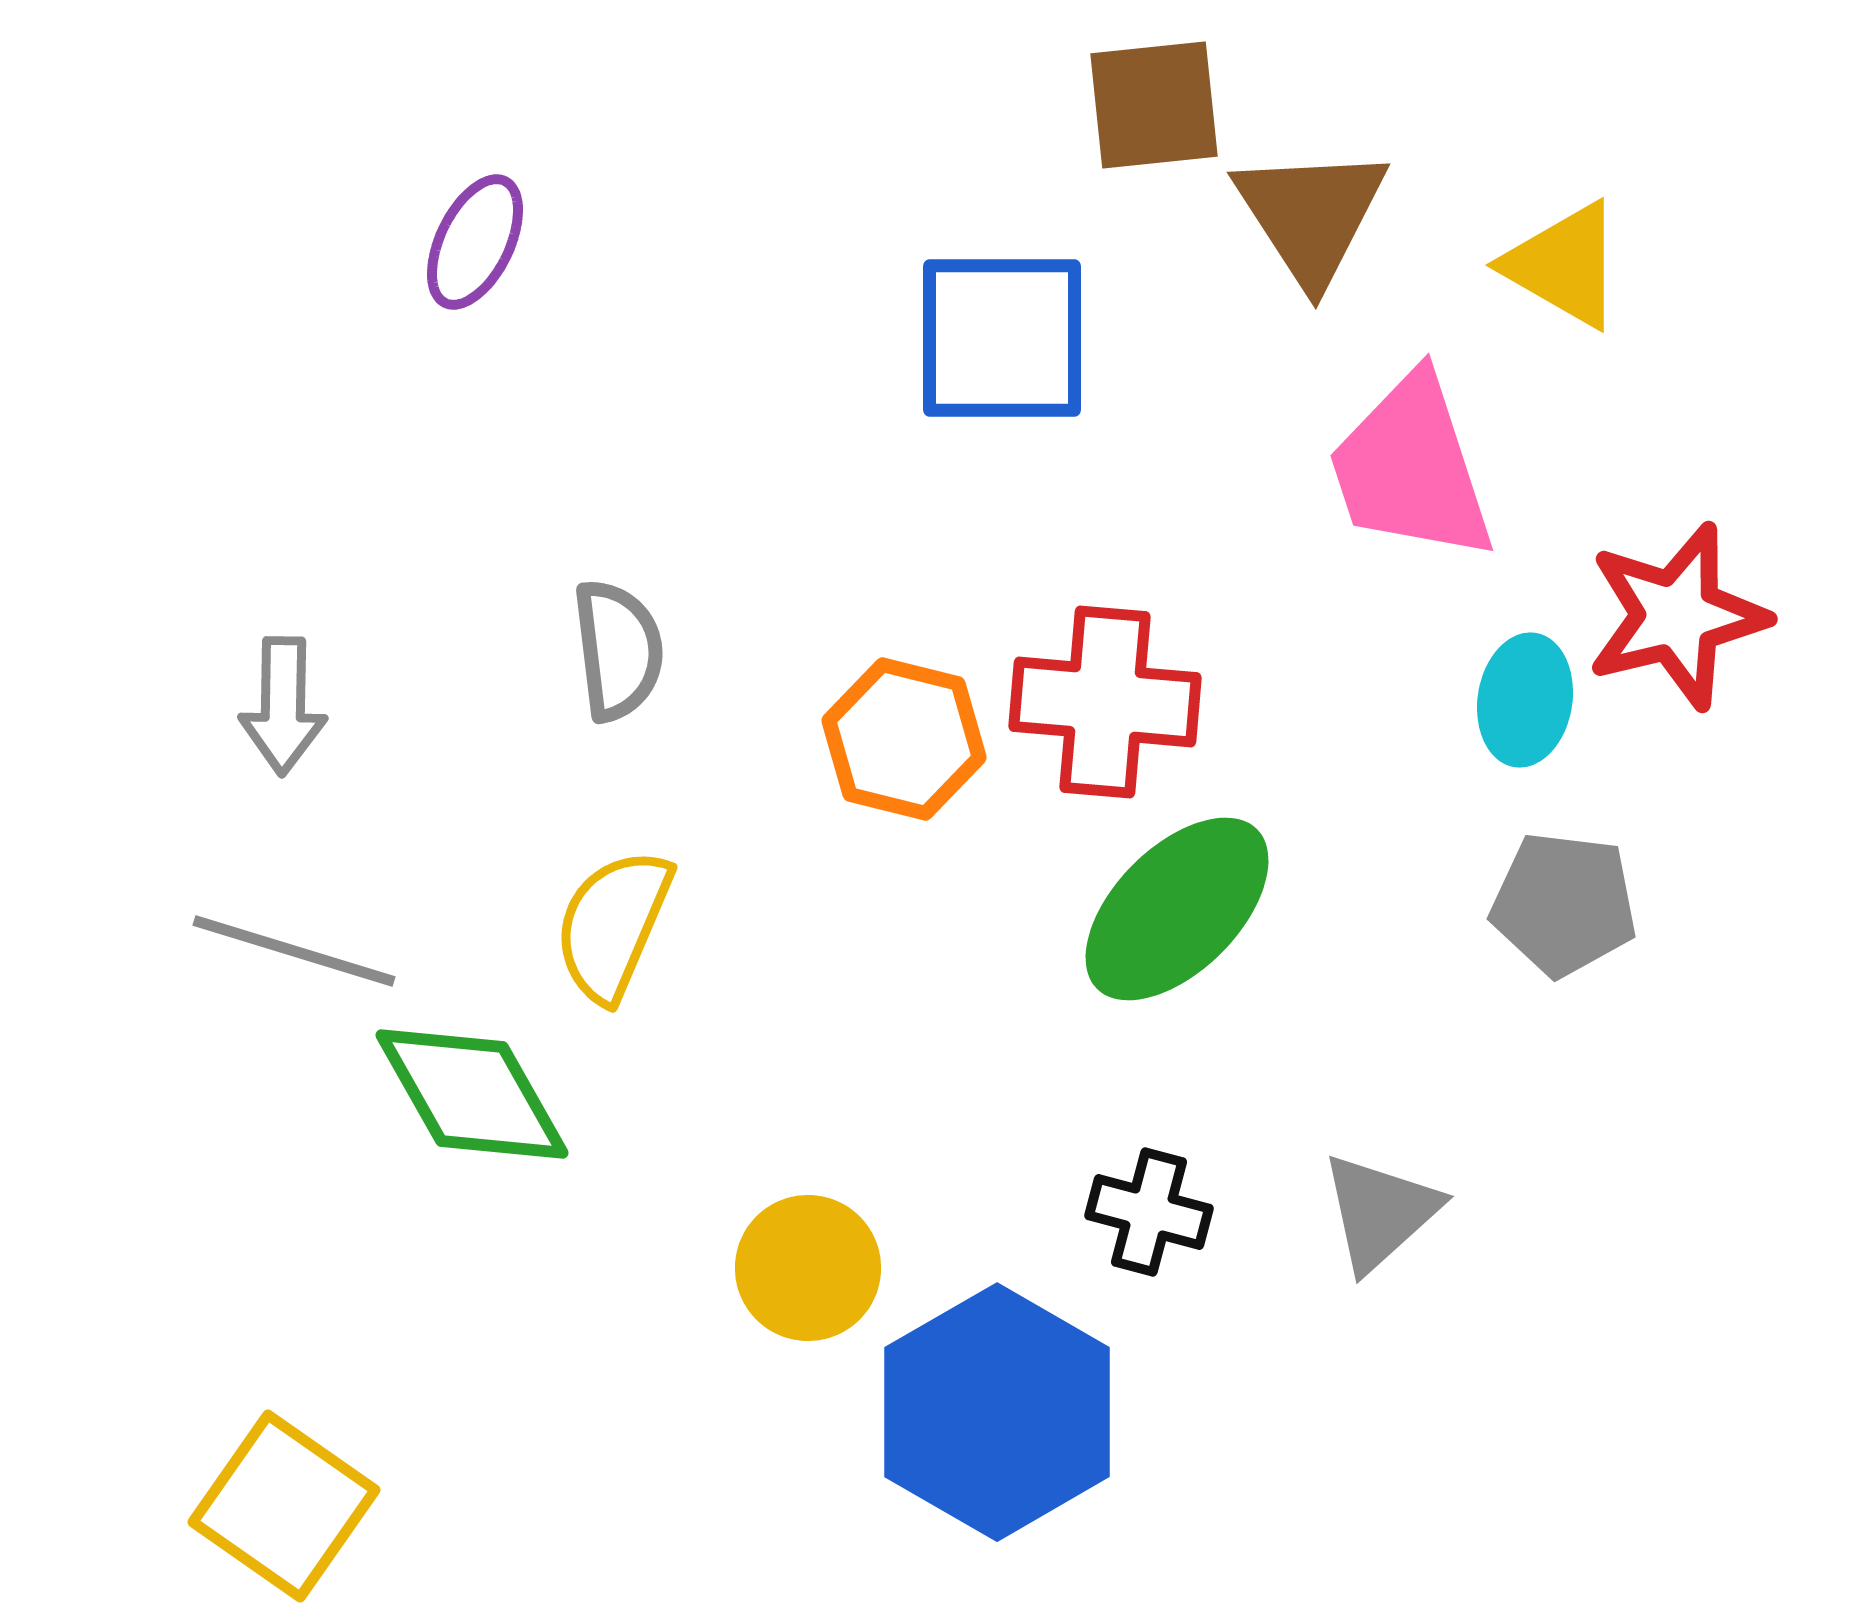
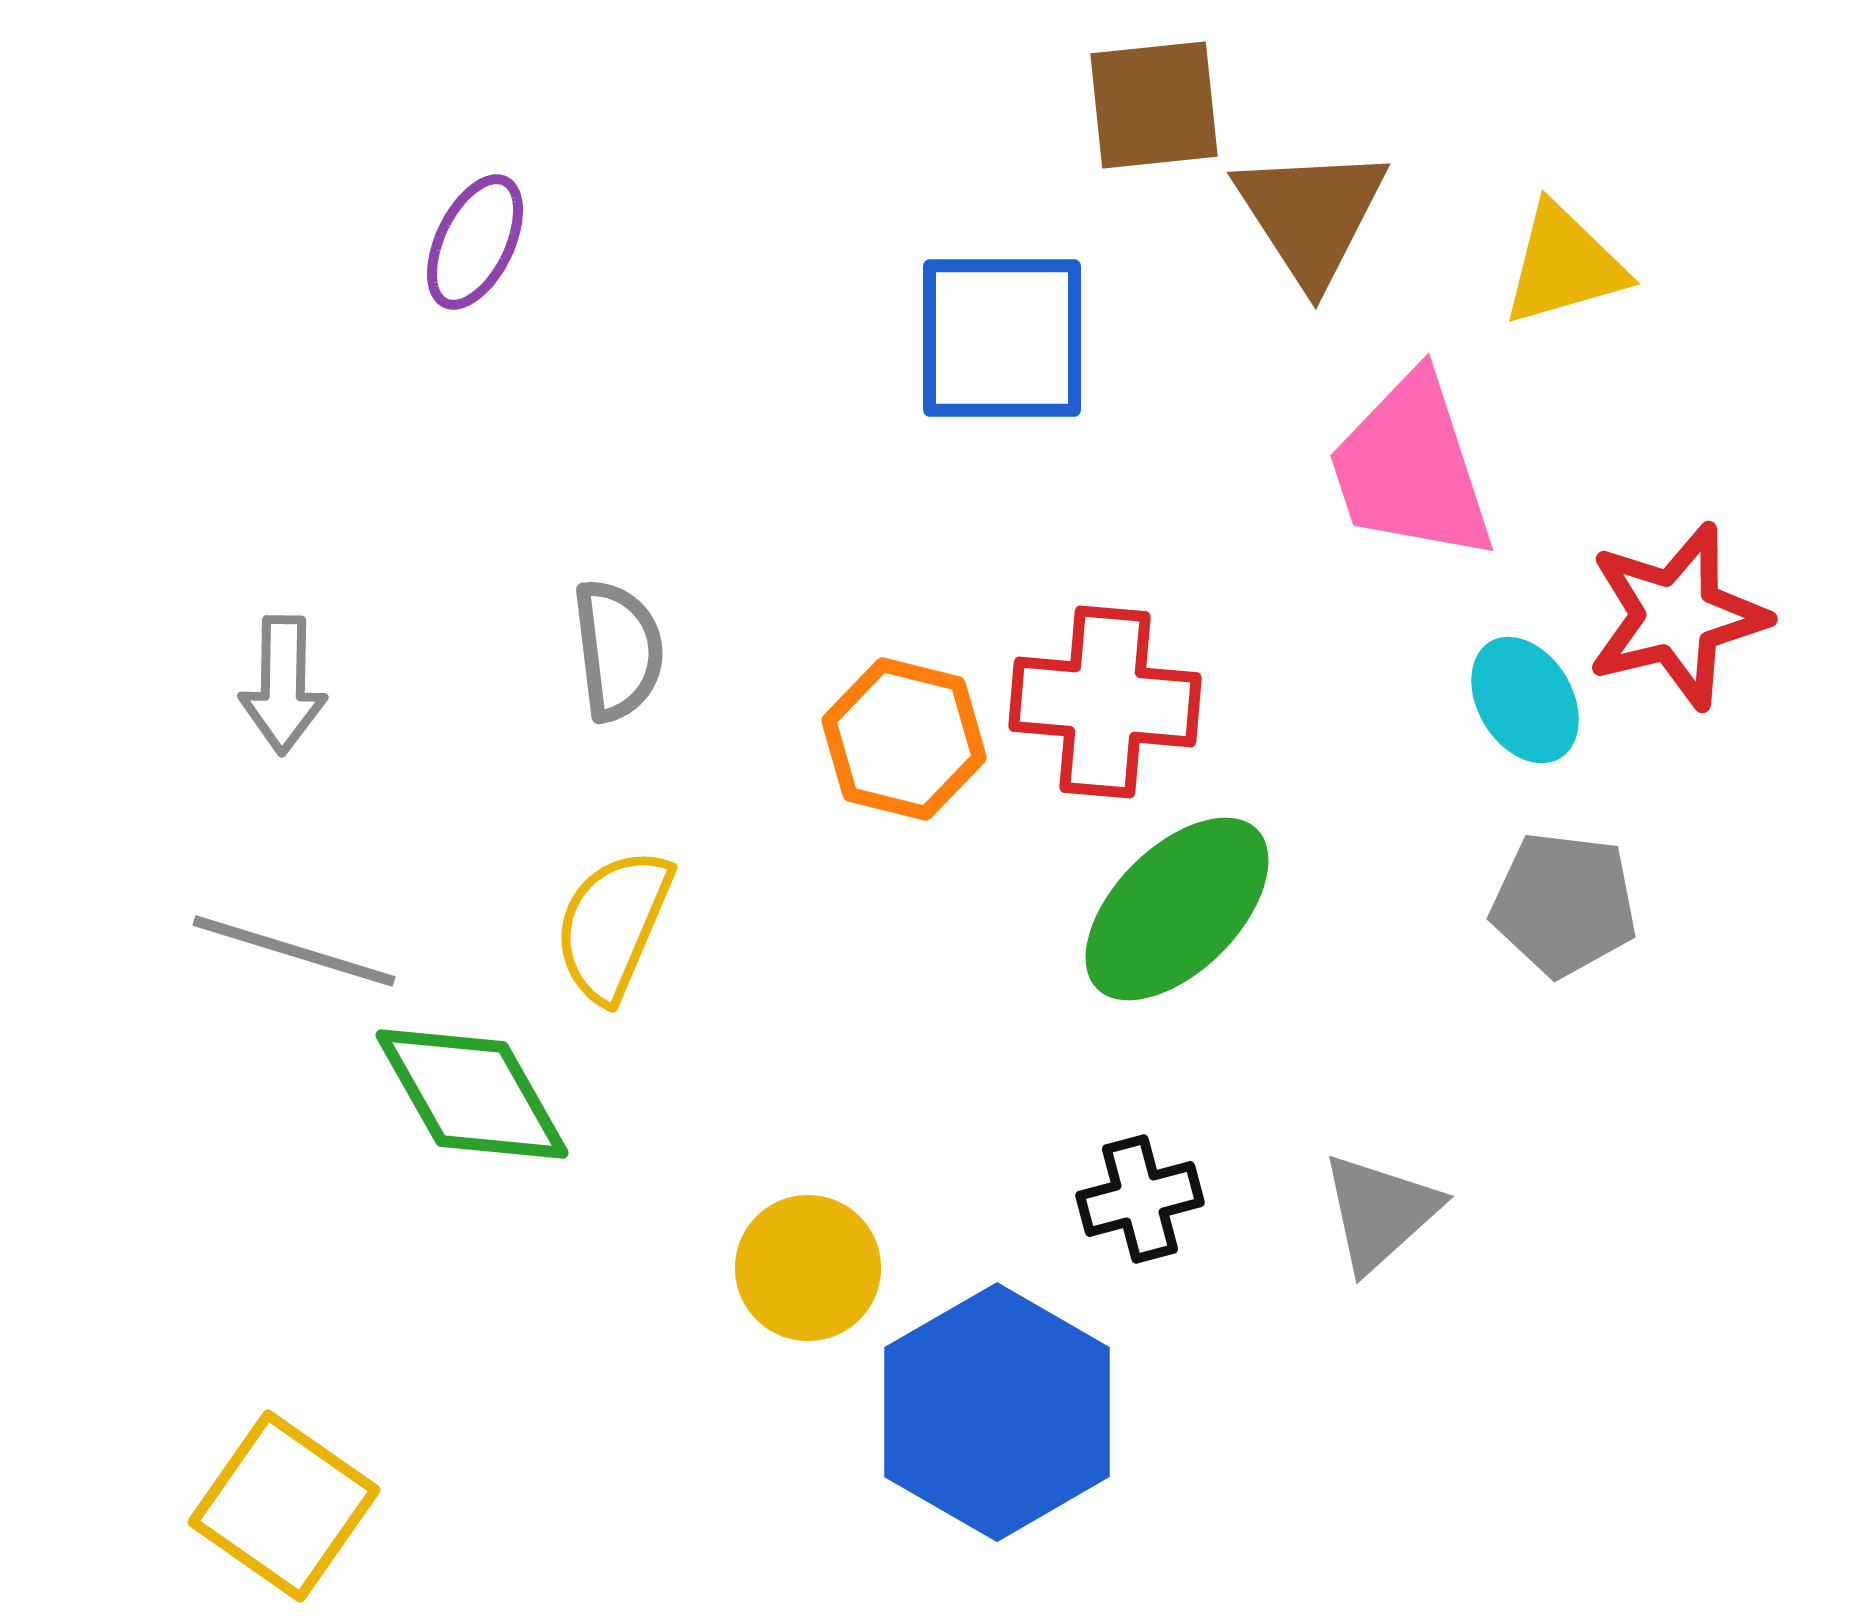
yellow triangle: rotated 46 degrees counterclockwise
cyan ellipse: rotated 40 degrees counterclockwise
gray arrow: moved 21 px up
black cross: moved 9 px left, 13 px up; rotated 30 degrees counterclockwise
